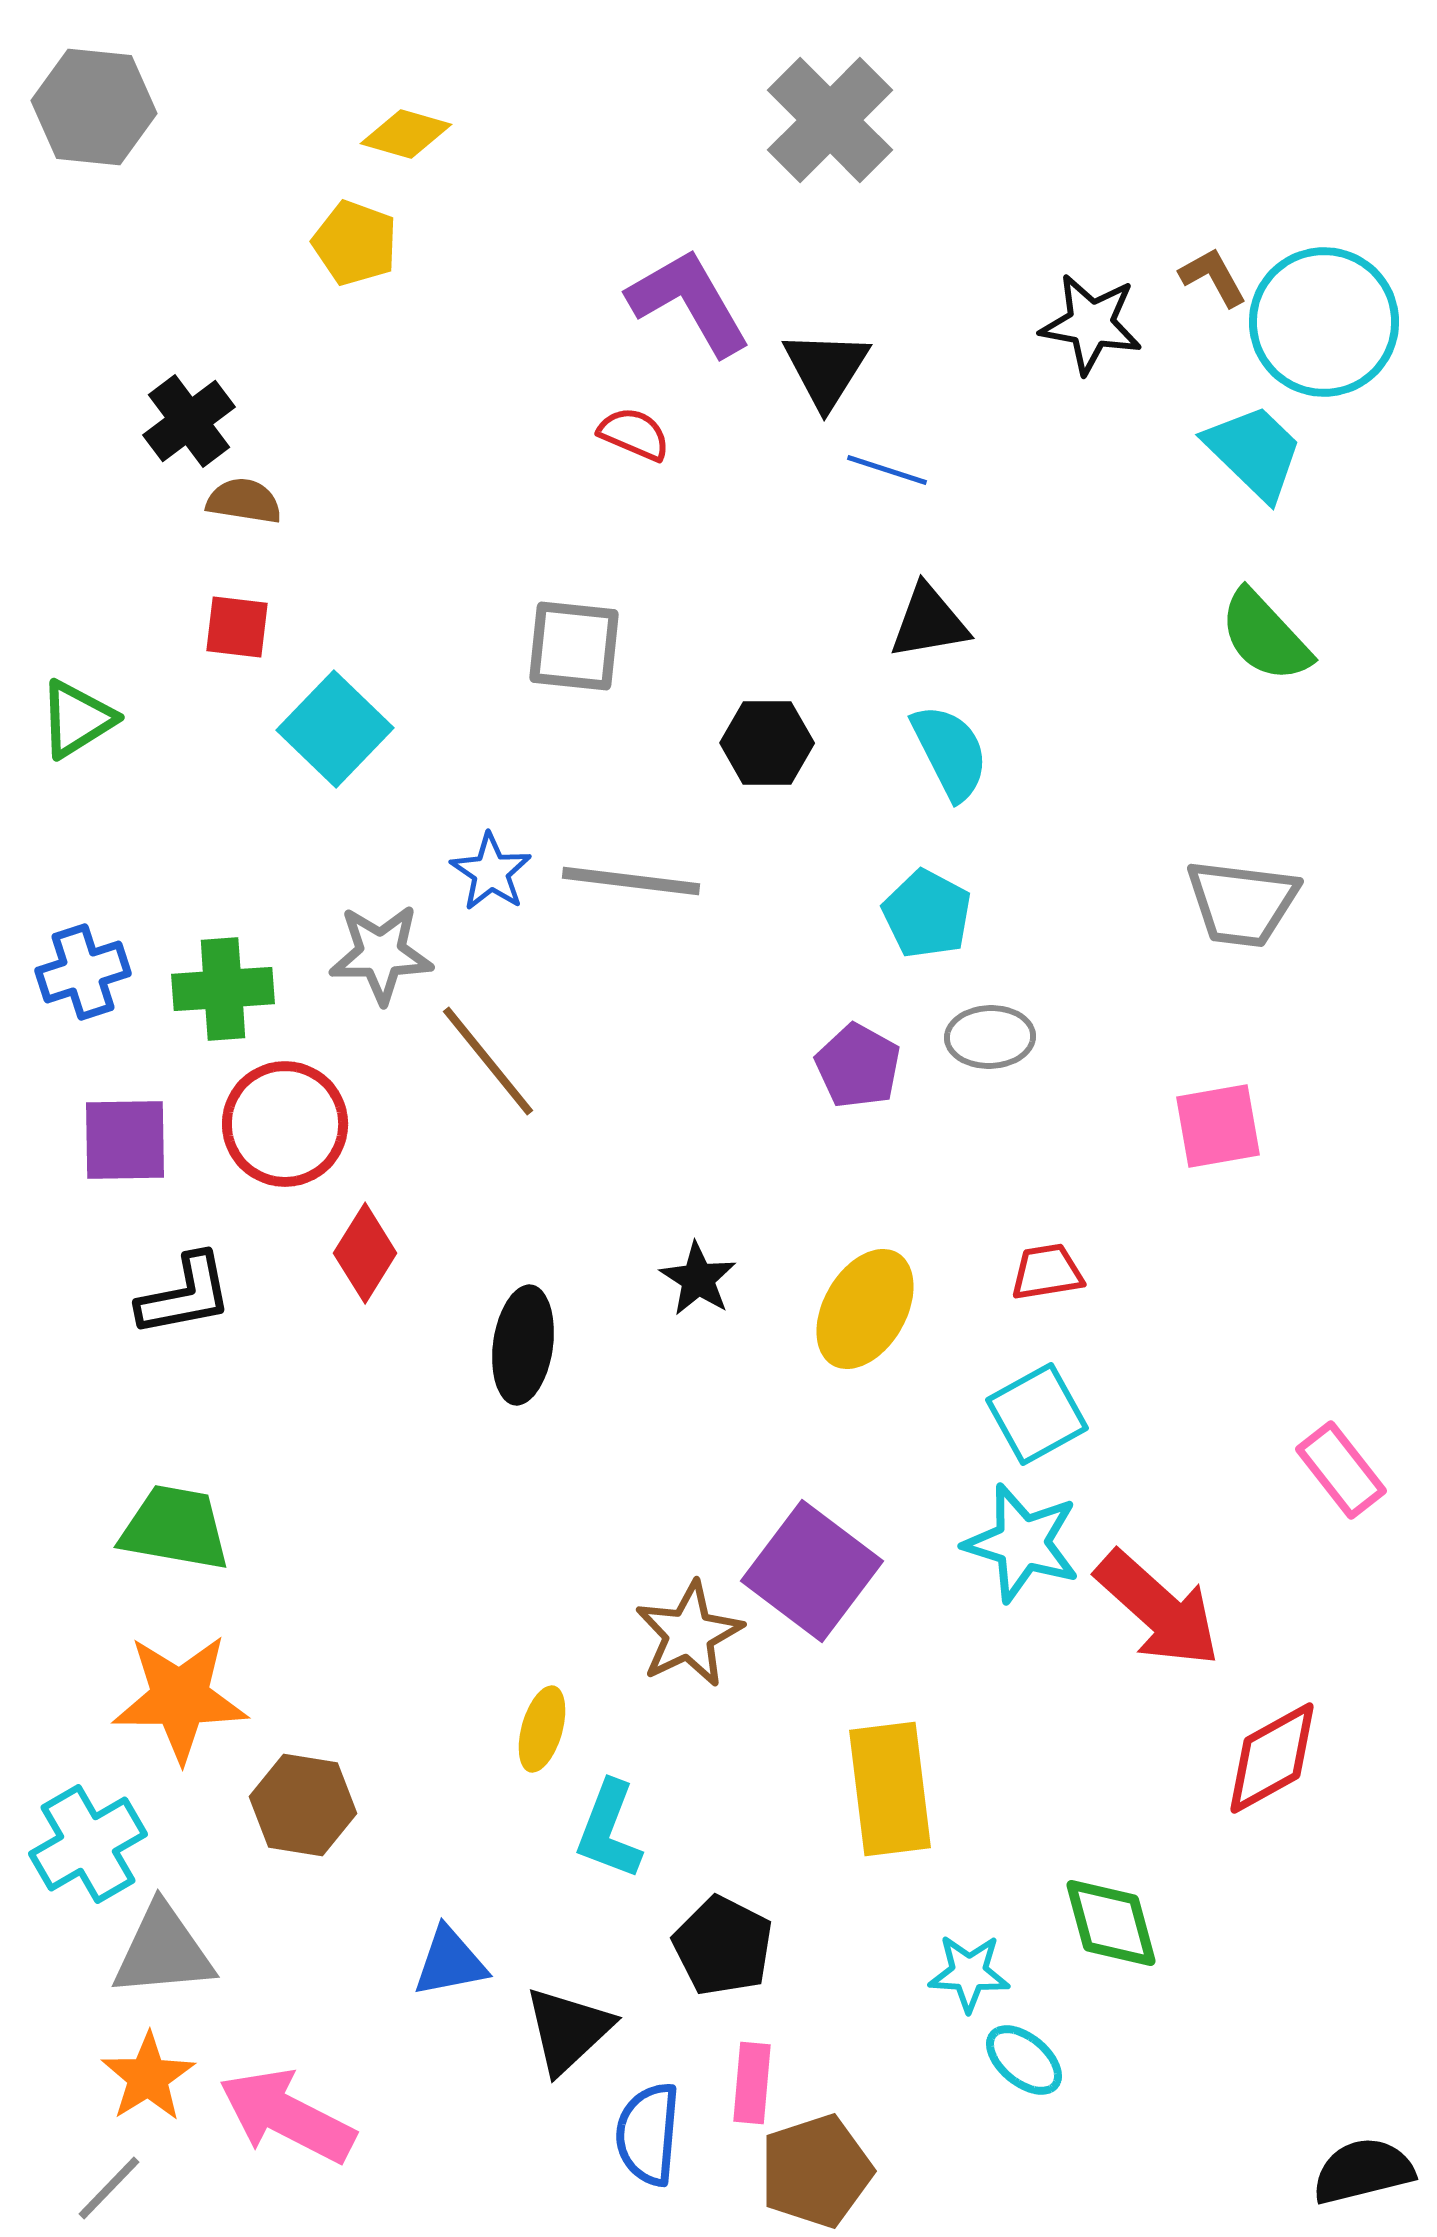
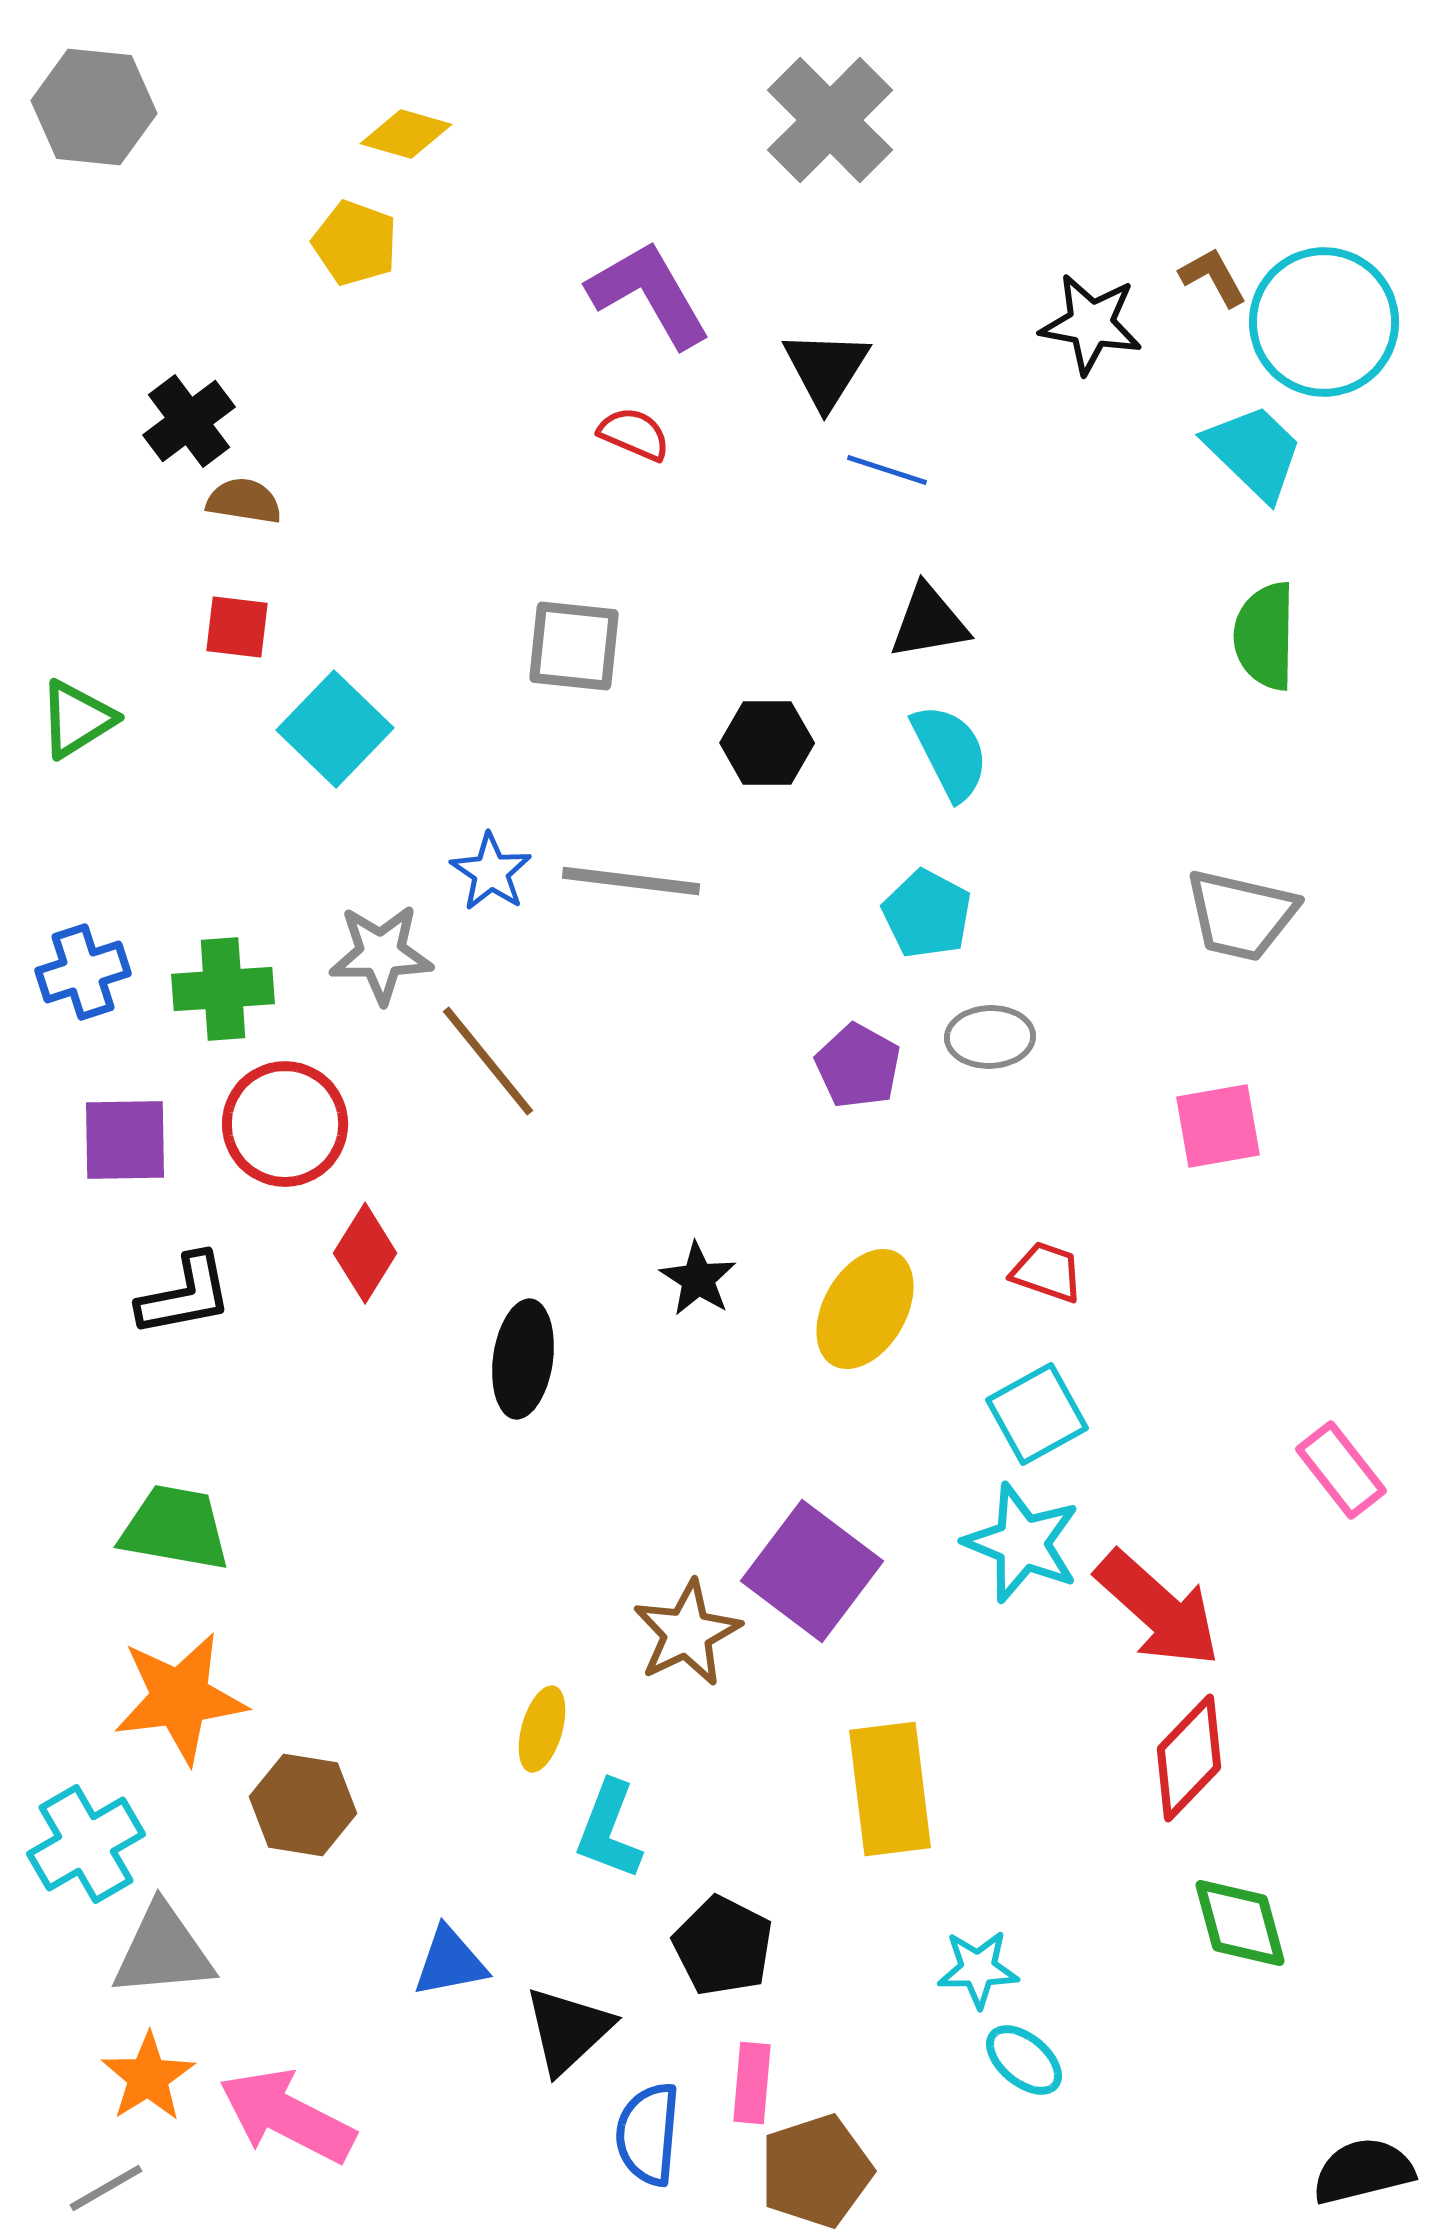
purple L-shape at (689, 302): moved 40 px left, 8 px up
green semicircle at (1265, 636): rotated 44 degrees clockwise
gray trapezoid at (1242, 903): moved 1 px left, 12 px down; rotated 6 degrees clockwise
red trapezoid at (1047, 1272): rotated 28 degrees clockwise
black ellipse at (523, 1345): moved 14 px down
cyan star at (1022, 1543): rotated 5 degrees clockwise
brown star at (689, 1634): moved 2 px left, 1 px up
orange star at (180, 1698): rotated 7 degrees counterclockwise
red diamond at (1272, 1758): moved 83 px left; rotated 17 degrees counterclockwise
cyan cross at (88, 1844): moved 2 px left
green diamond at (1111, 1923): moved 129 px right
cyan star at (969, 1973): moved 9 px right, 4 px up; rotated 4 degrees counterclockwise
gray line at (109, 2188): moved 3 px left; rotated 16 degrees clockwise
